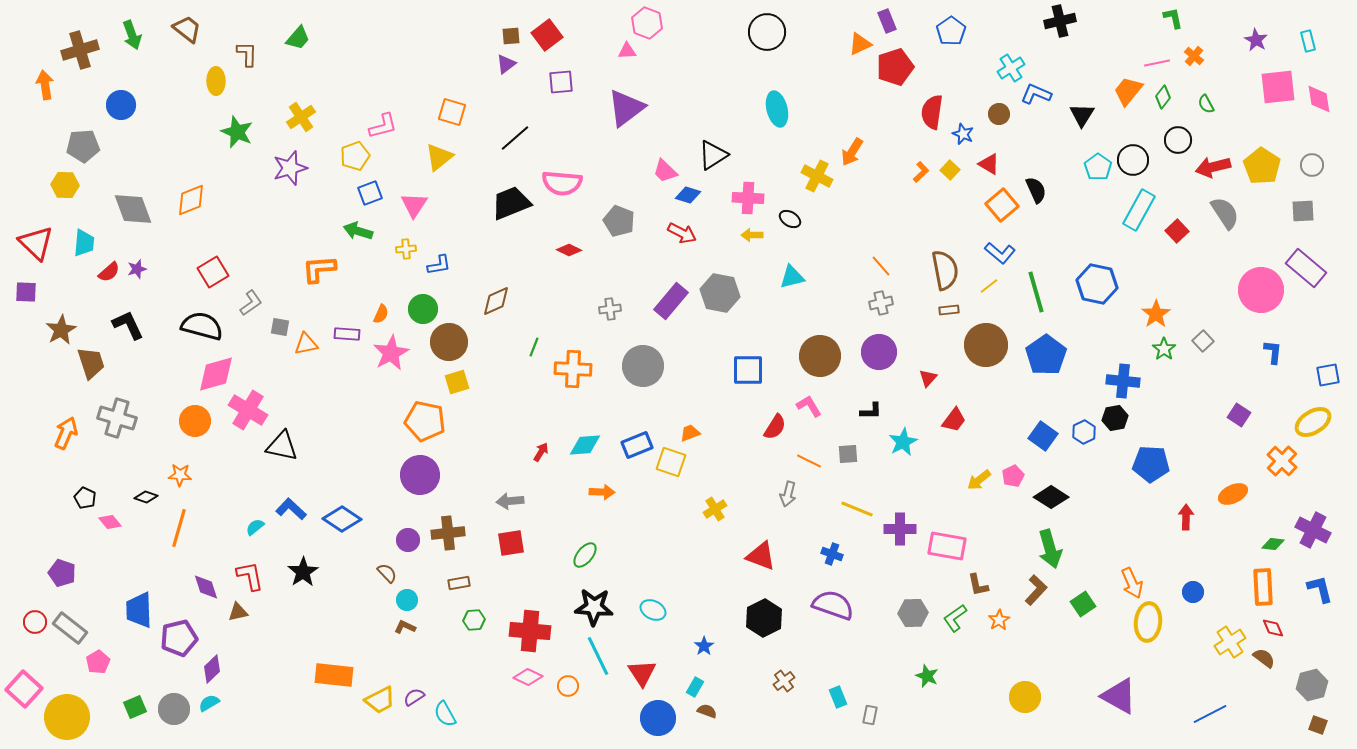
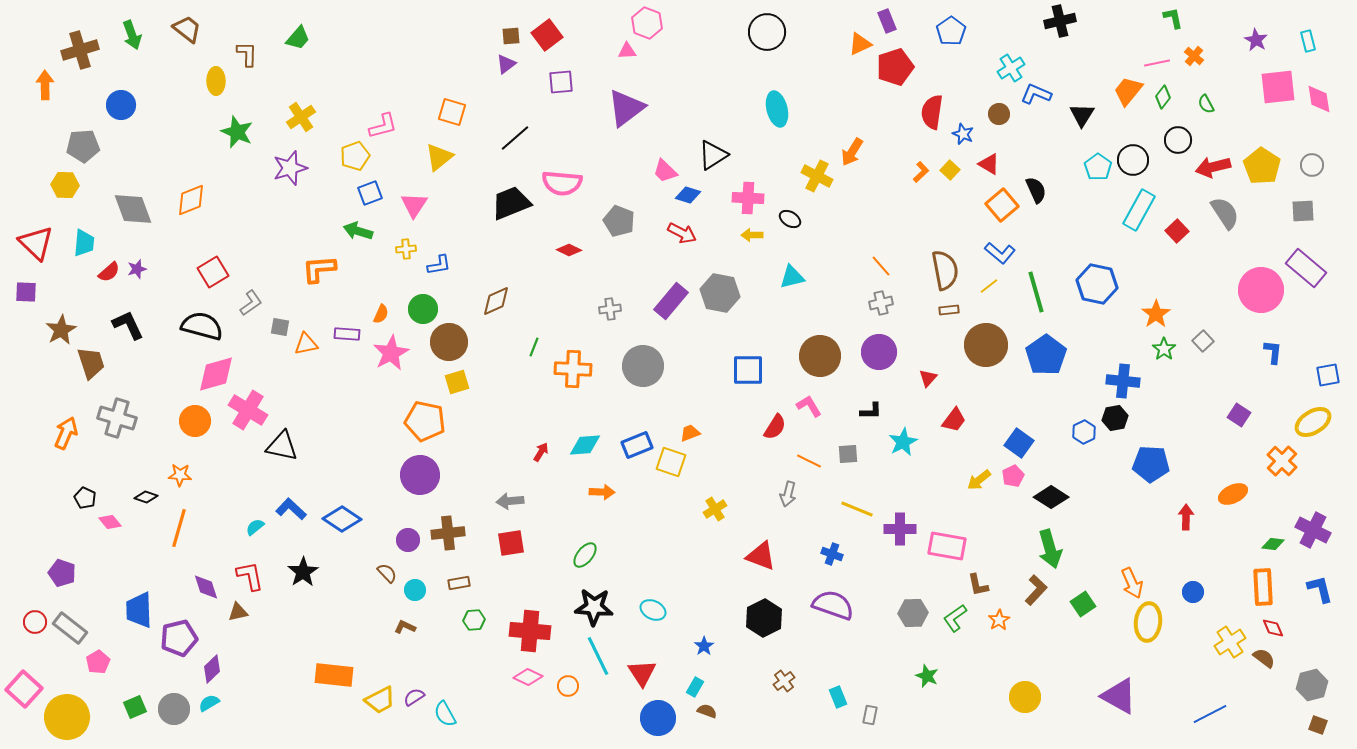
orange arrow at (45, 85): rotated 8 degrees clockwise
blue square at (1043, 436): moved 24 px left, 7 px down
cyan circle at (407, 600): moved 8 px right, 10 px up
